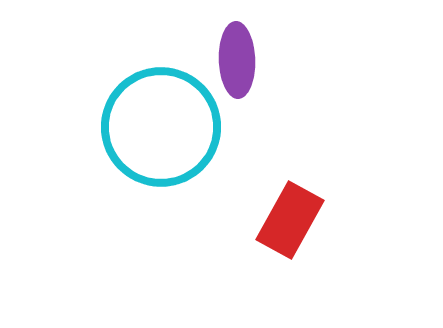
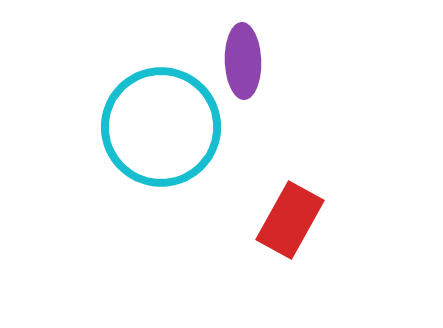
purple ellipse: moved 6 px right, 1 px down
